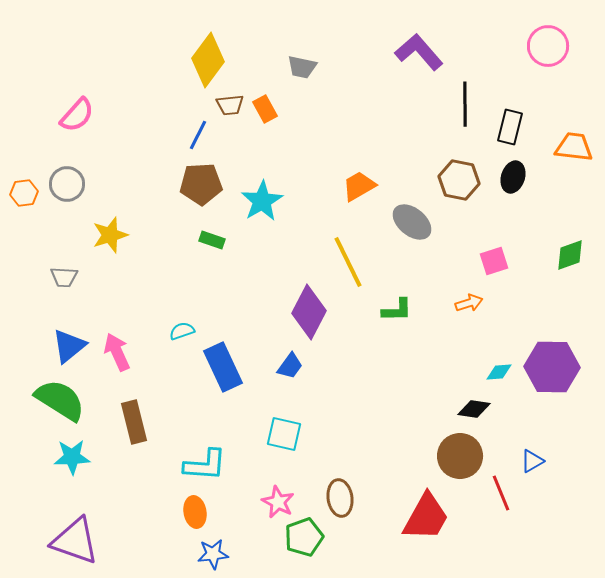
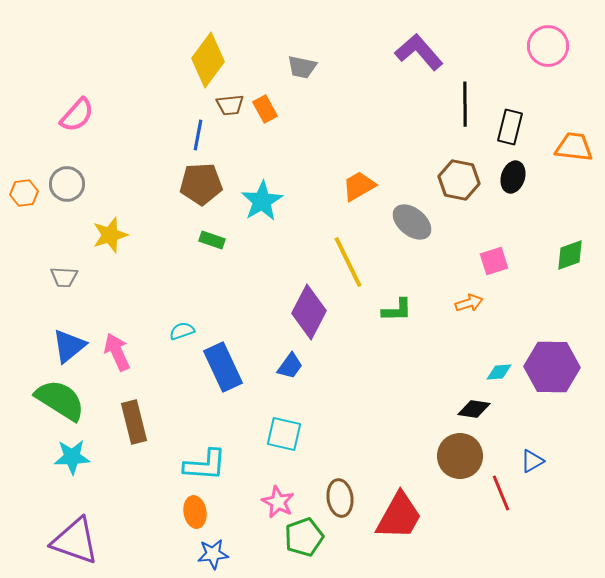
blue line at (198, 135): rotated 16 degrees counterclockwise
red trapezoid at (426, 517): moved 27 px left, 1 px up
